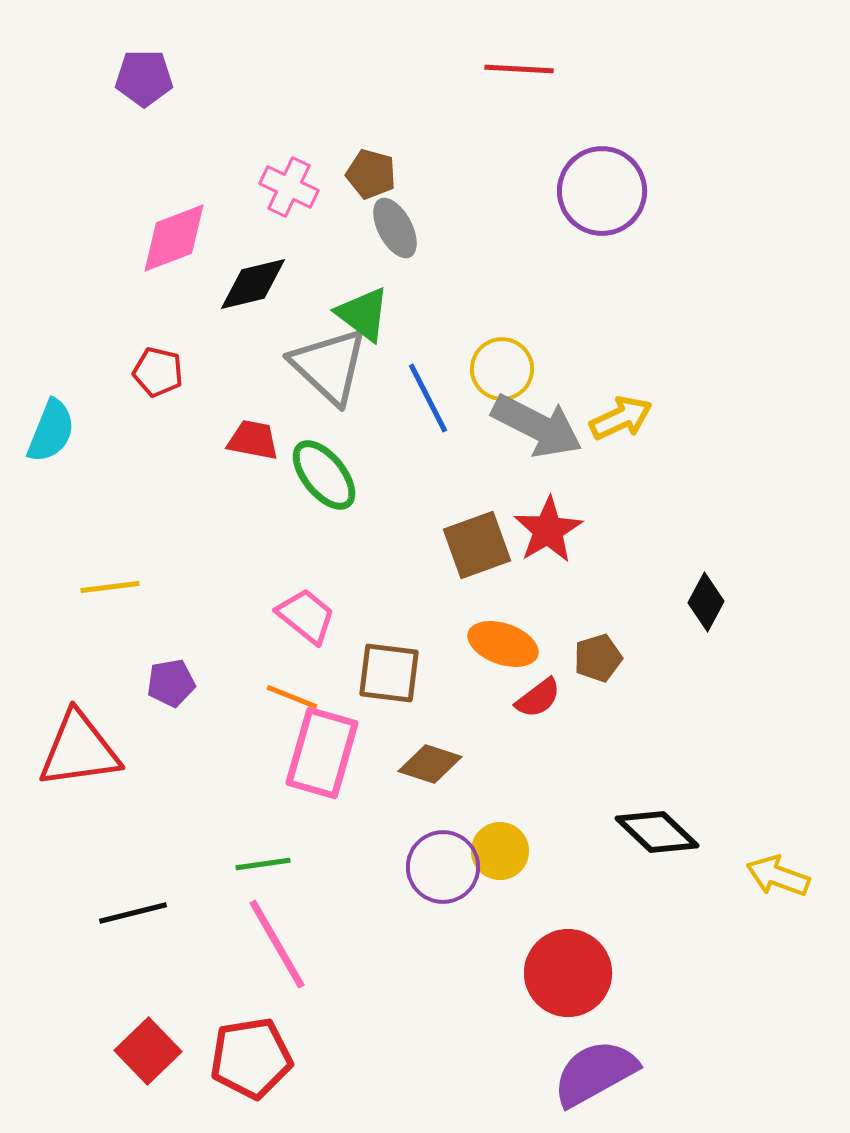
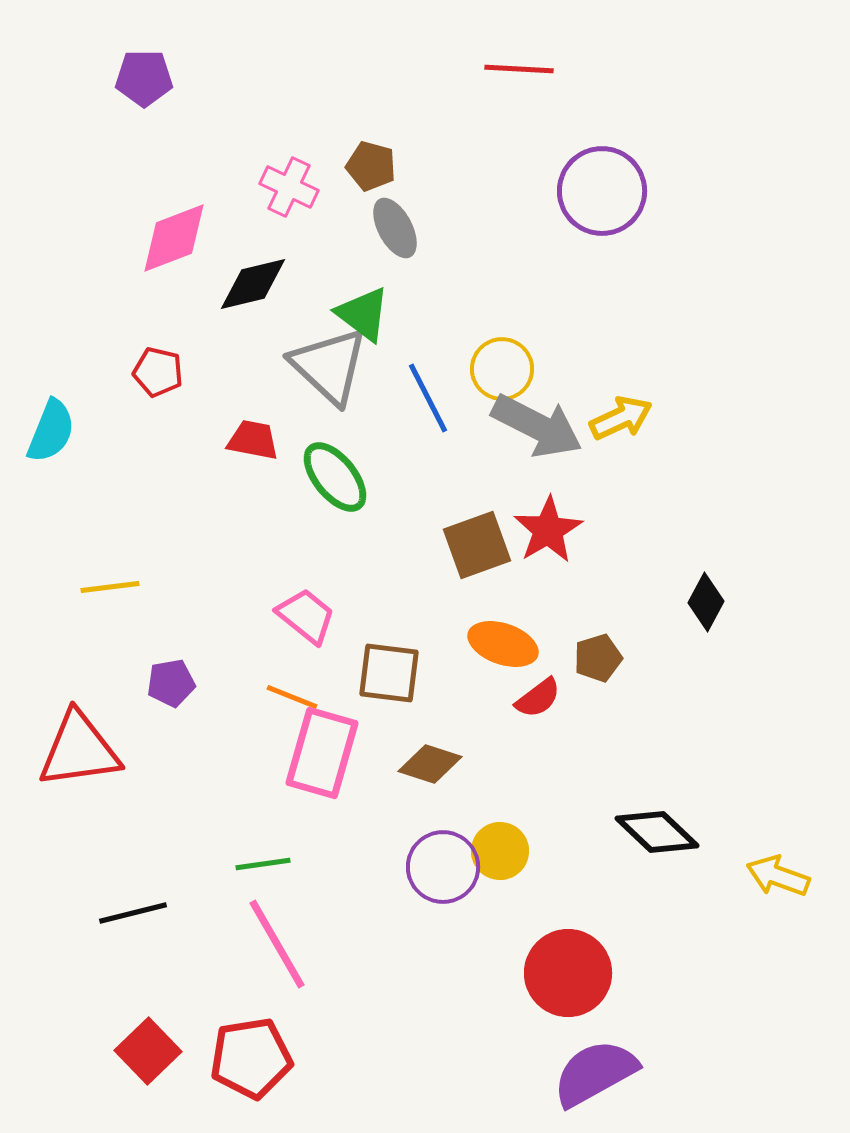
brown pentagon at (371, 174): moved 8 px up
green ellipse at (324, 475): moved 11 px right, 2 px down
